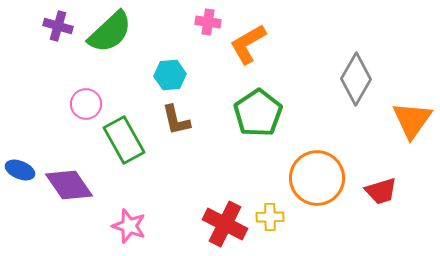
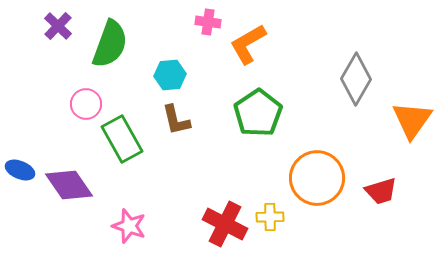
purple cross: rotated 28 degrees clockwise
green semicircle: moved 12 px down; rotated 27 degrees counterclockwise
green rectangle: moved 2 px left, 1 px up
